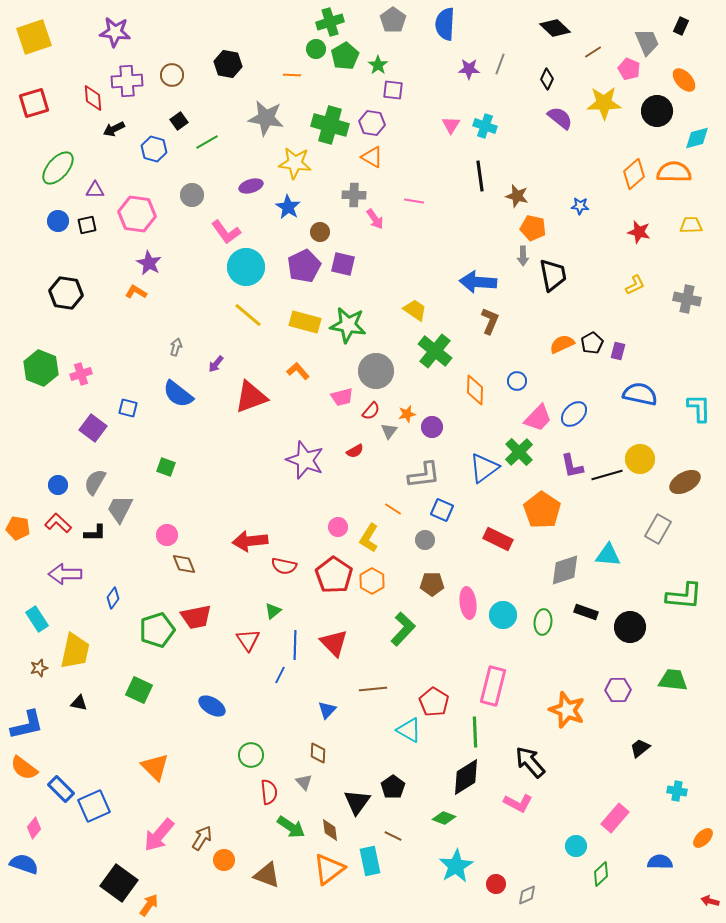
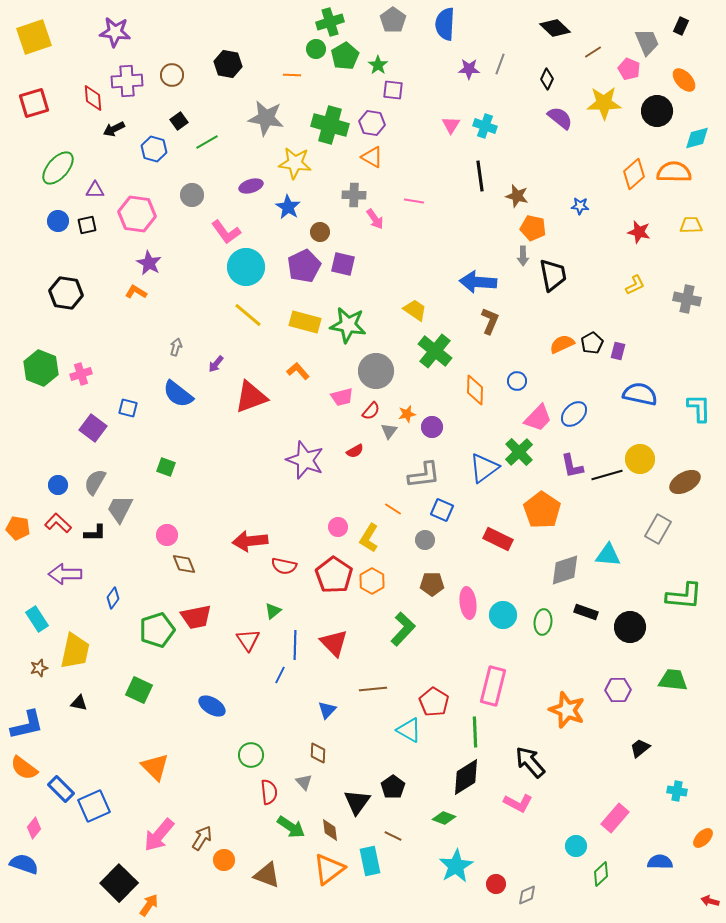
black square at (119, 883): rotated 9 degrees clockwise
